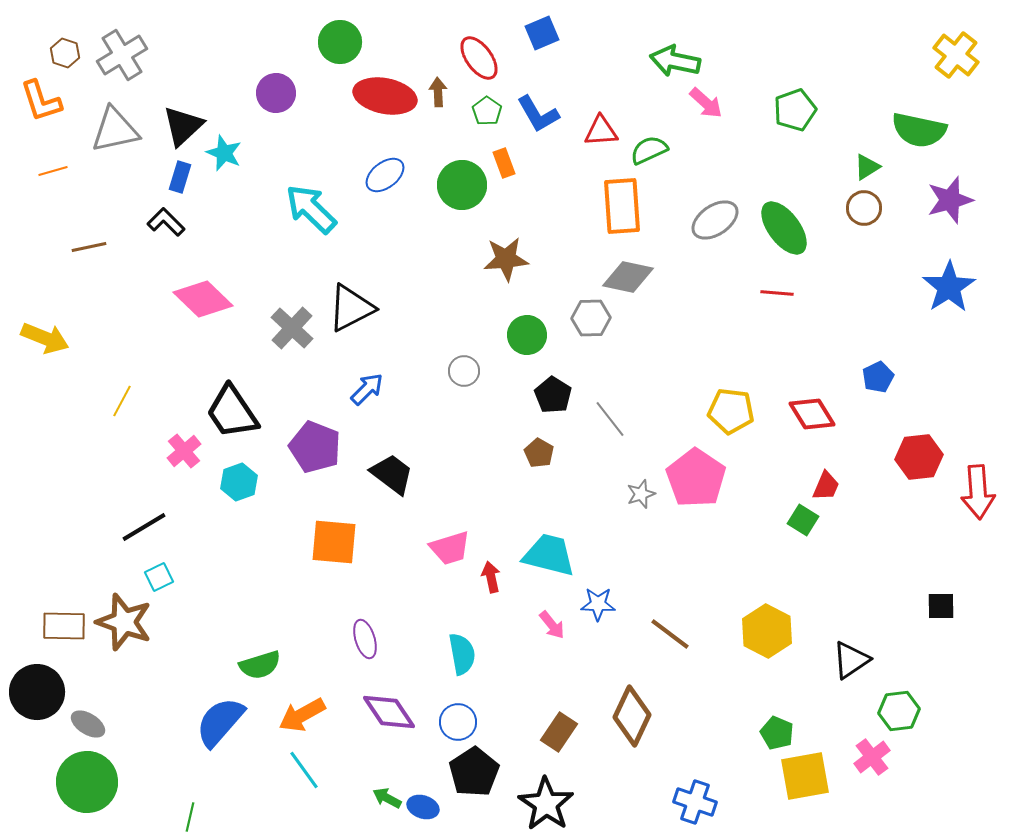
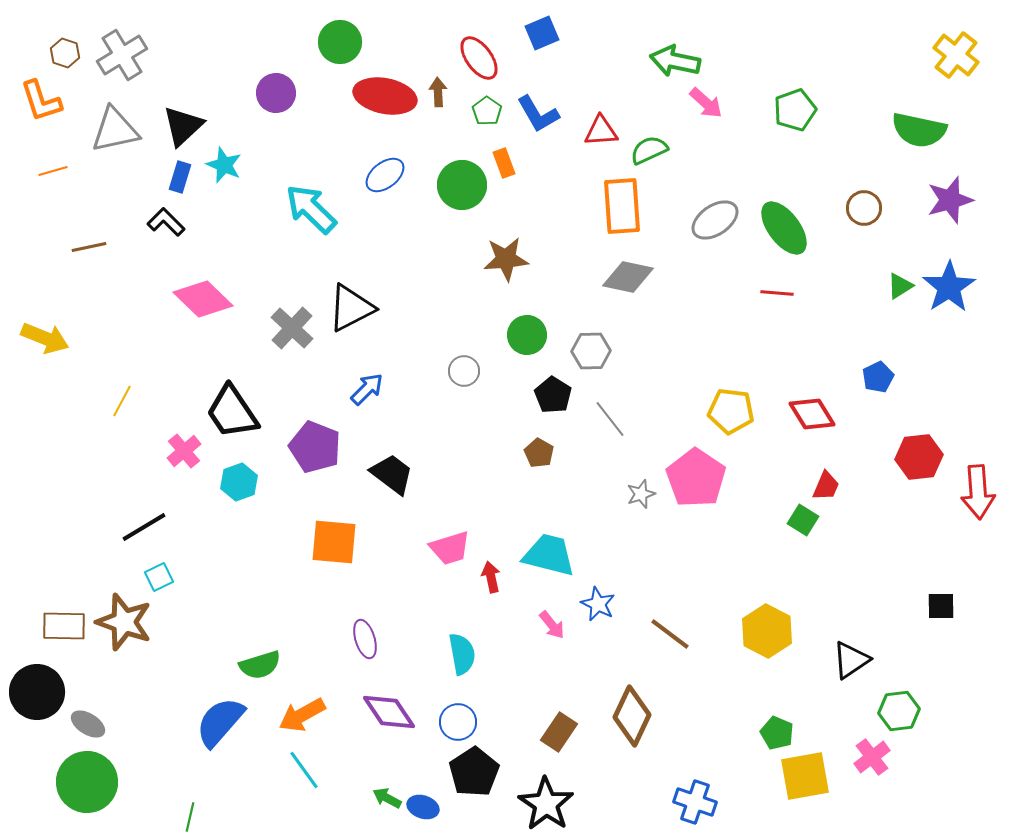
cyan star at (224, 153): moved 12 px down
green triangle at (867, 167): moved 33 px right, 119 px down
gray hexagon at (591, 318): moved 33 px down
blue star at (598, 604): rotated 24 degrees clockwise
